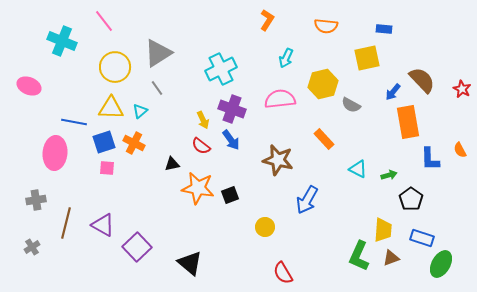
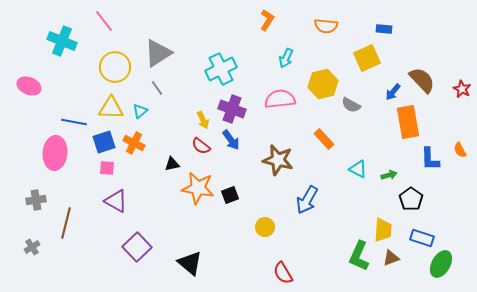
yellow square at (367, 58): rotated 12 degrees counterclockwise
purple triangle at (103, 225): moved 13 px right, 24 px up
